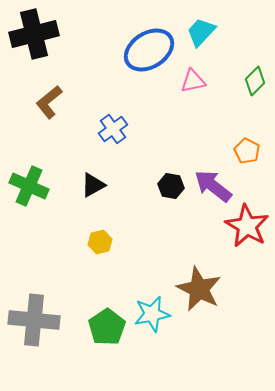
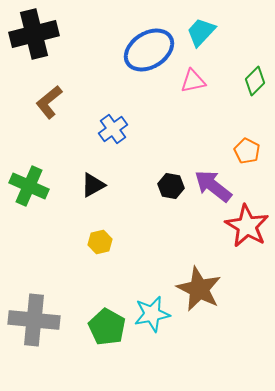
green pentagon: rotated 9 degrees counterclockwise
